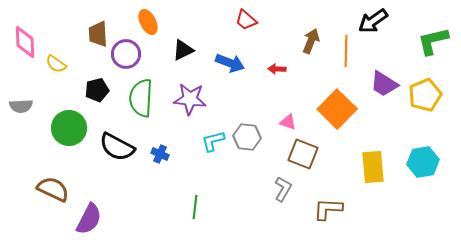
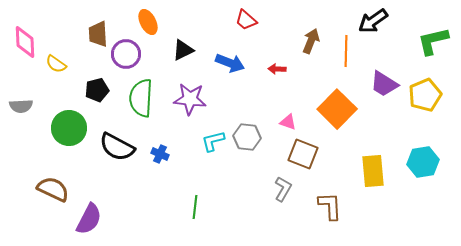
yellow rectangle: moved 4 px down
brown L-shape: moved 2 px right, 3 px up; rotated 84 degrees clockwise
